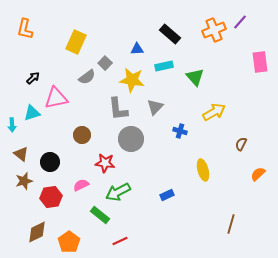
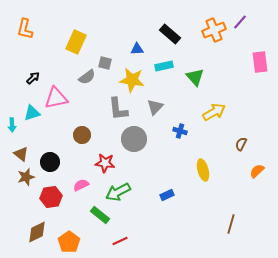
gray square: rotated 32 degrees counterclockwise
gray circle: moved 3 px right
orange semicircle: moved 1 px left, 3 px up
brown star: moved 2 px right, 4 px up
